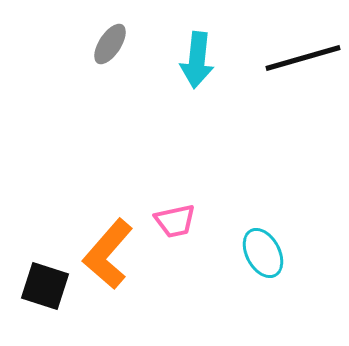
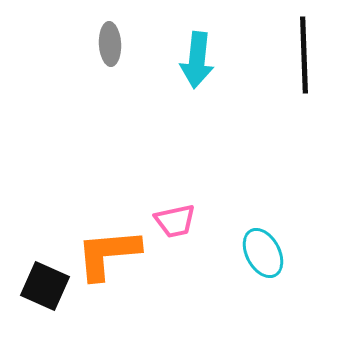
gray ellipse: rotated 36 degrees counterclockwise
black line: moved 1 px right, 3 px up; rotated 76 degrees counterclockwise
orange L-shape: rotated 44 degrees clockwise
black square: rotated 6 degrees clockwise
